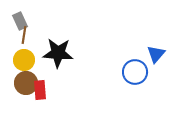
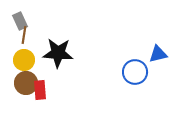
blue triangle: moved 2 px right; rotated 36 degrees clockwise
